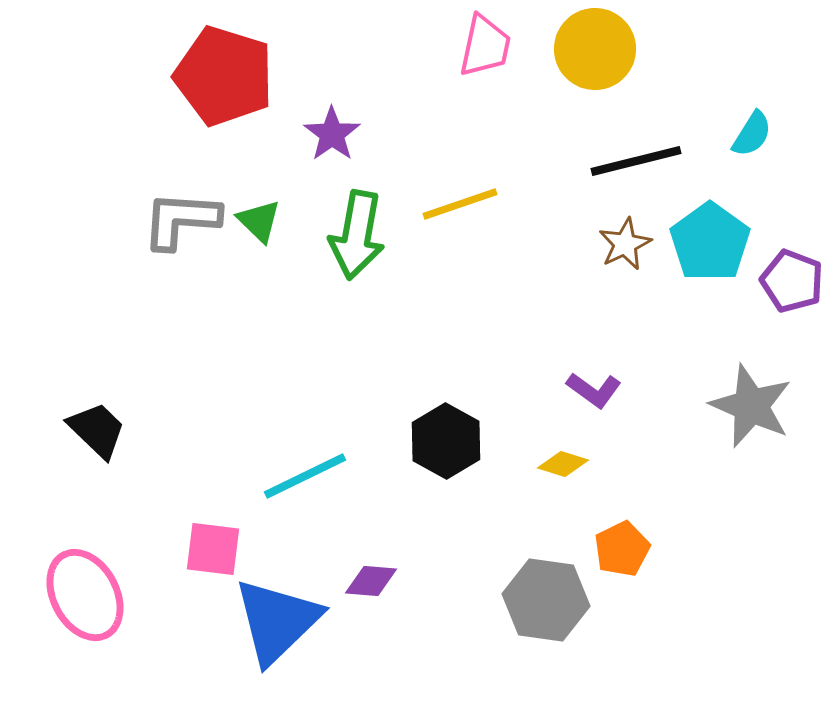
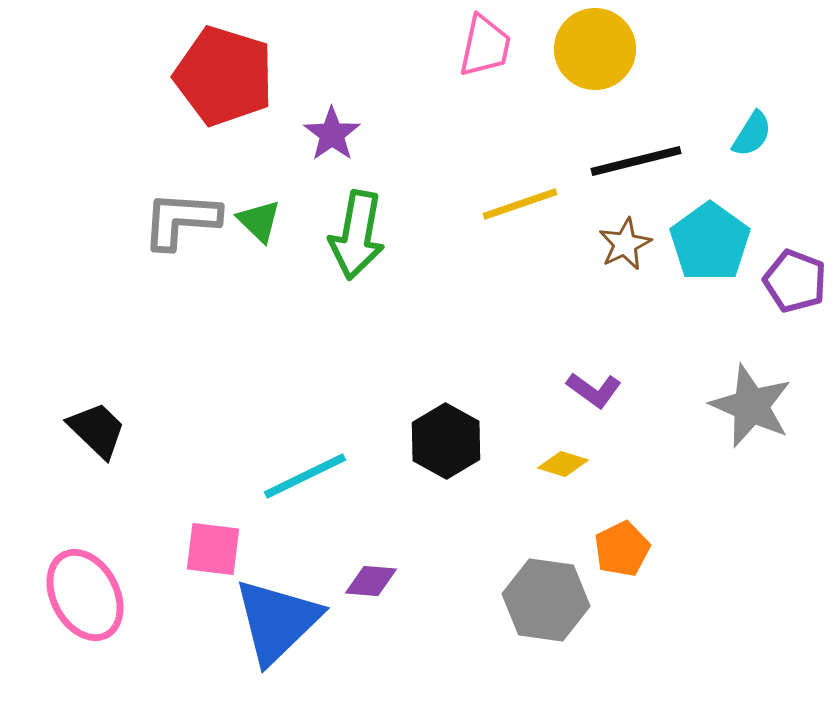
yellow line: moved 60 px right
purple pentagon: moved 3 px right
